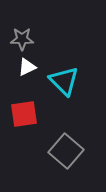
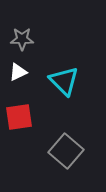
white triangle: moved 9 px left, 5 px down
red square: moved 5 px left, 3 px down
